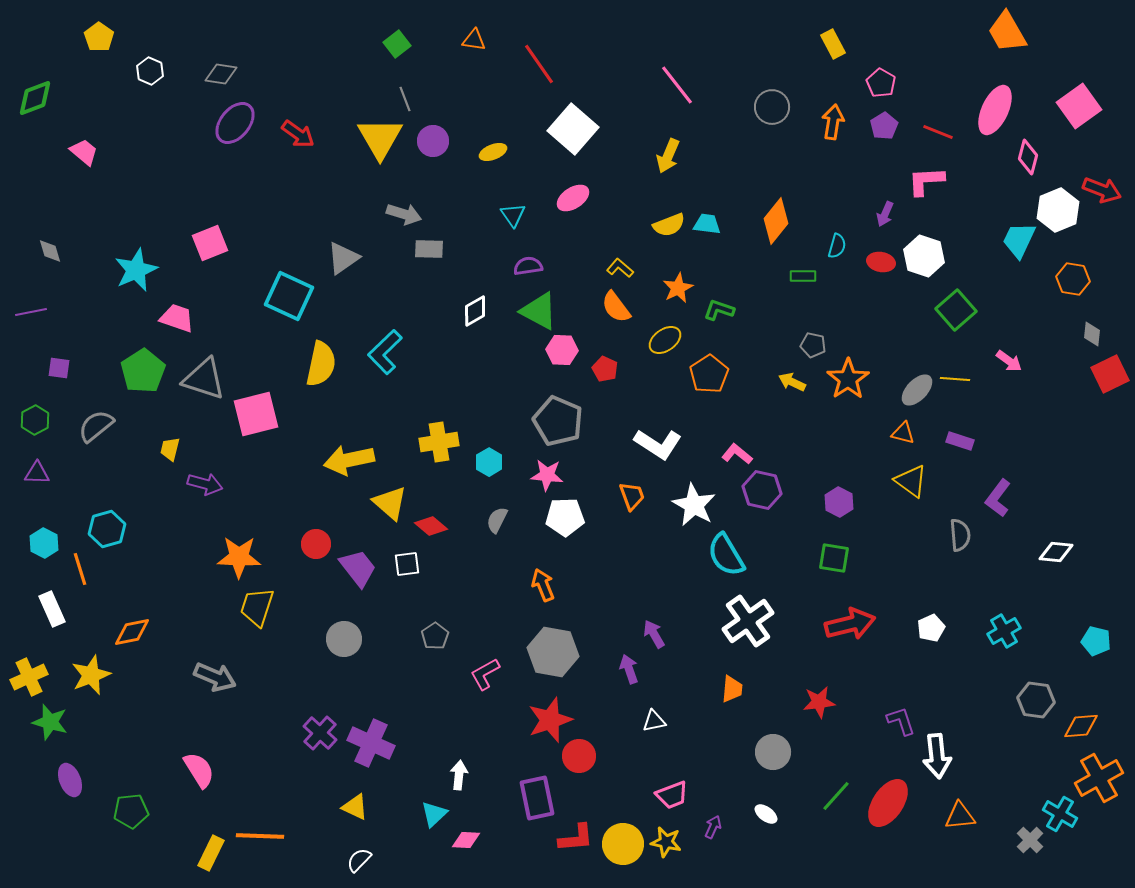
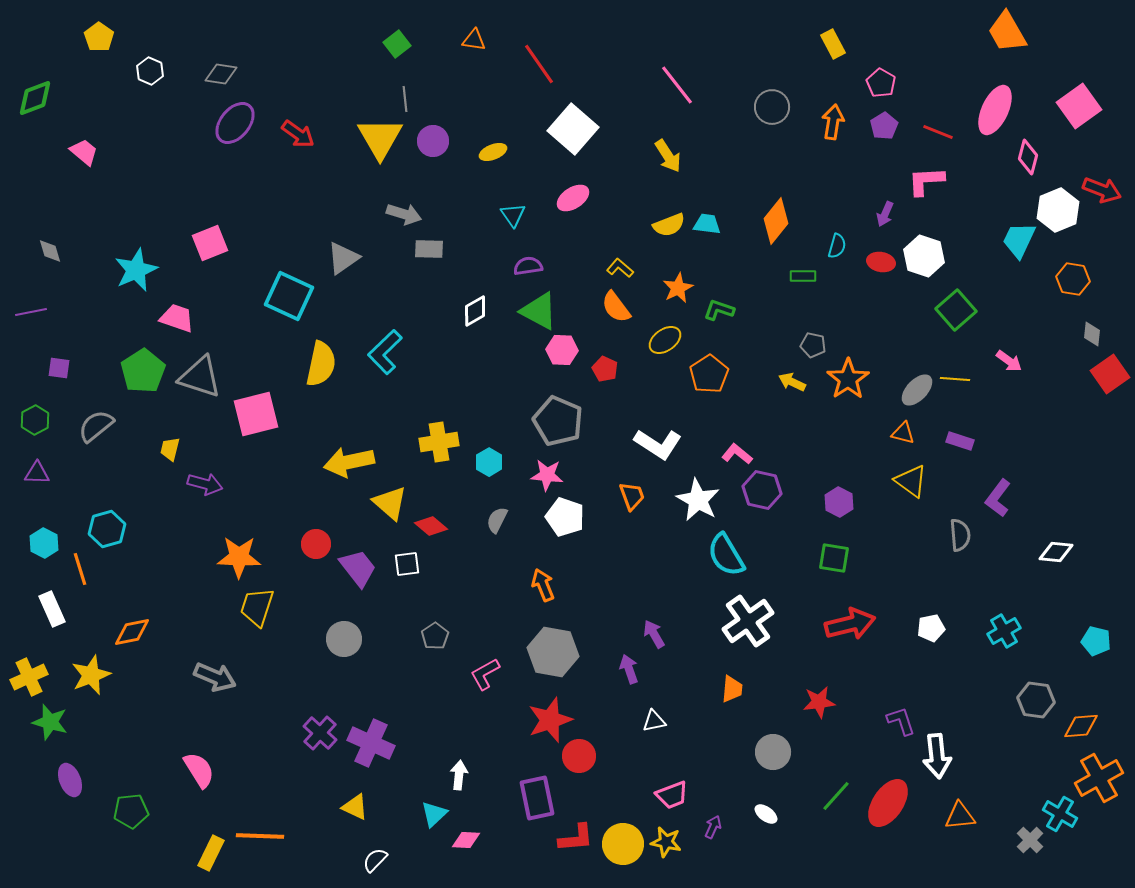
gray line at (405, 99): rotated 15 degrees clockwise
yellow arrow at (668, 156): rotated 56 degrees counterclockwise
red square at (1110, 374): rotated 9 degrees counterclockwise
gray triangle at (204, 379): moved 4 px left, 2 px up
yellow arrow at (349, 460): moved 2 px down
white star at (694, 505): moved 4 px right, 5 px up
white pentagon at (565, 517): rotated 21 degrees clockwise
white pentagon at (931, 628): rotated 12 degrees clockwise
white semicircle at (359, 860): moved 16 px right
